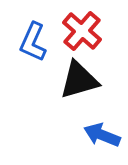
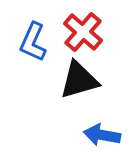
red cross: moved 1 px right, 1 px down
blue arrow: rotated 12 degrees counterclockwise
